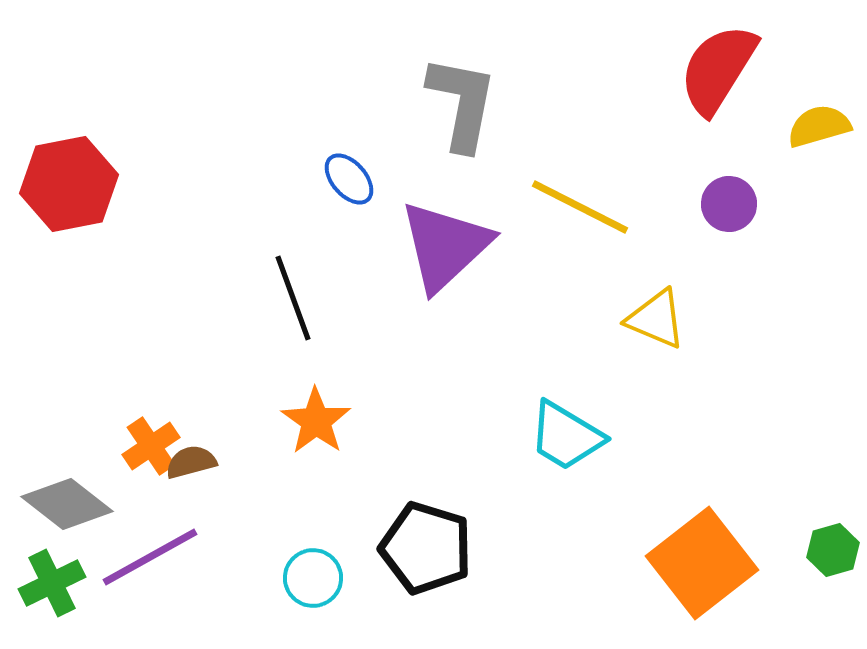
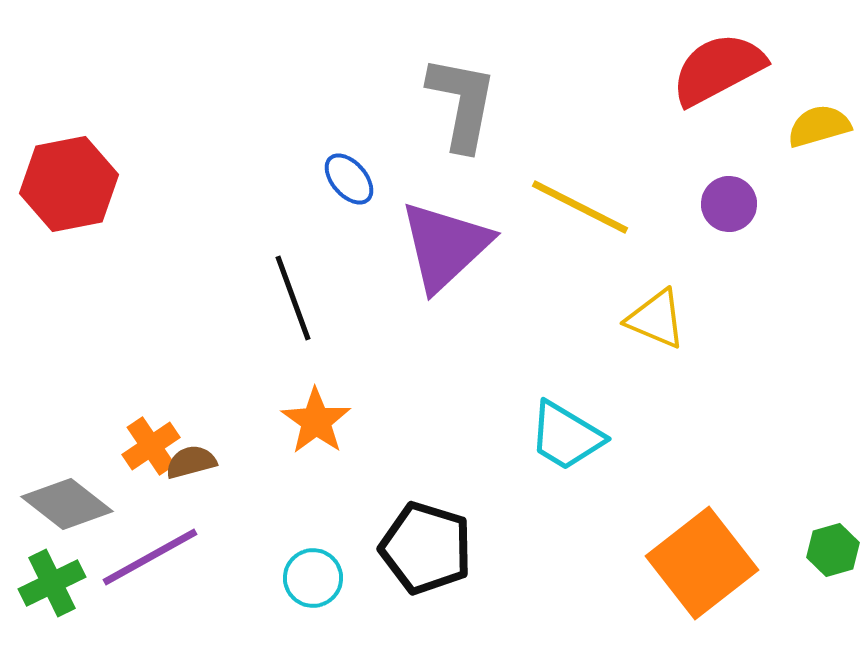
red semicircle: rotated 30 degrees clockwise
